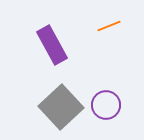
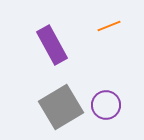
gray square: rotated 12 degrees clockwise
